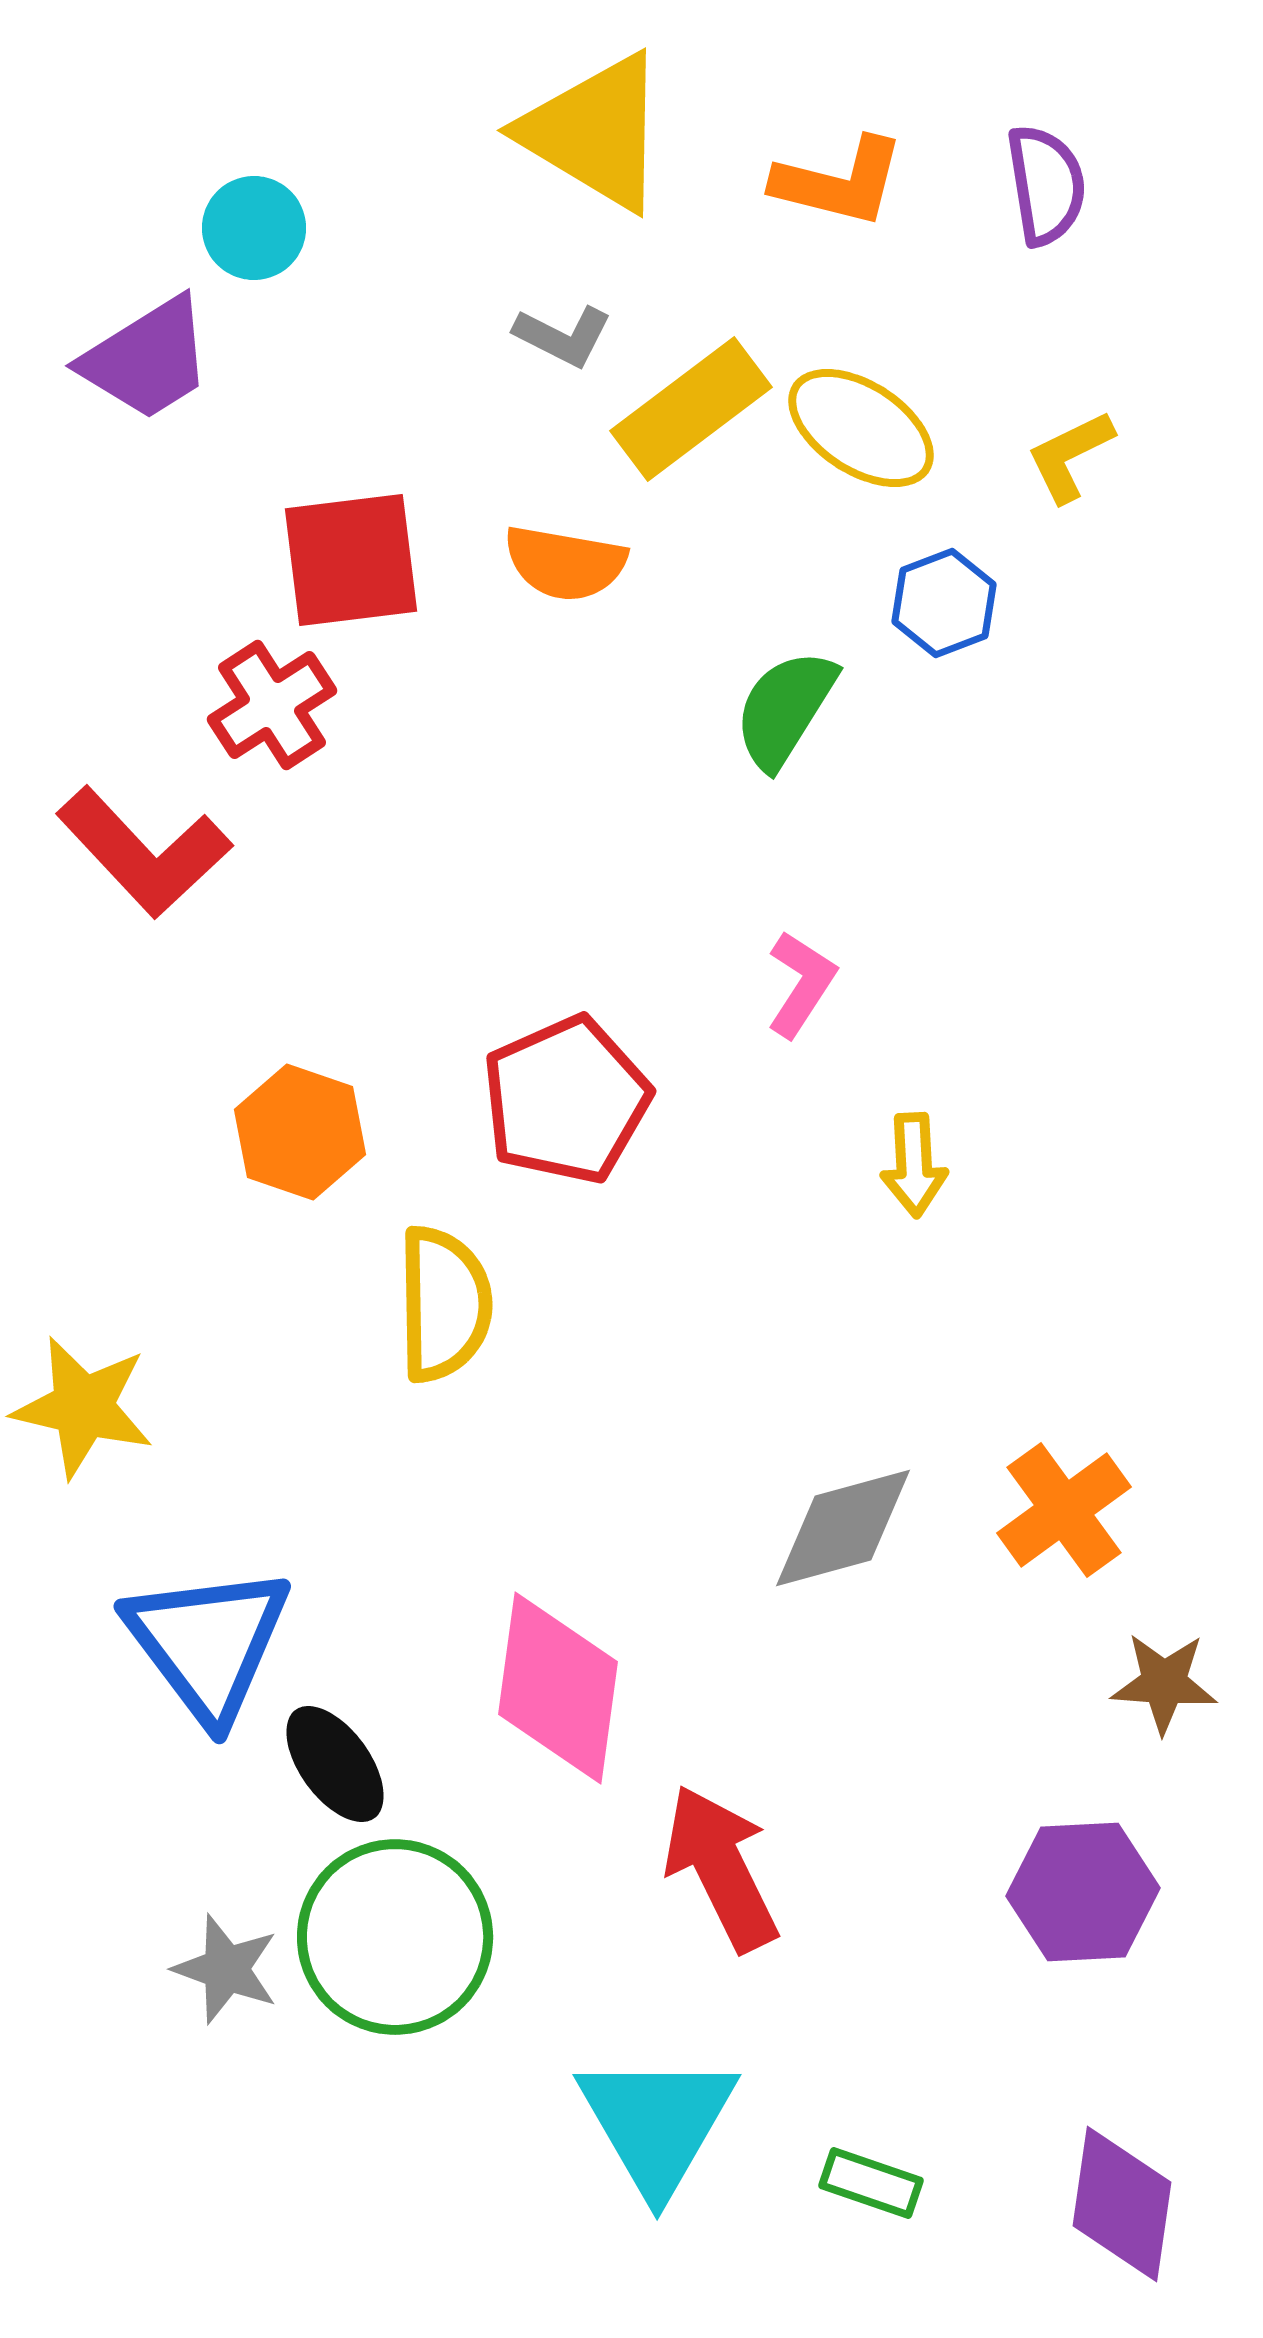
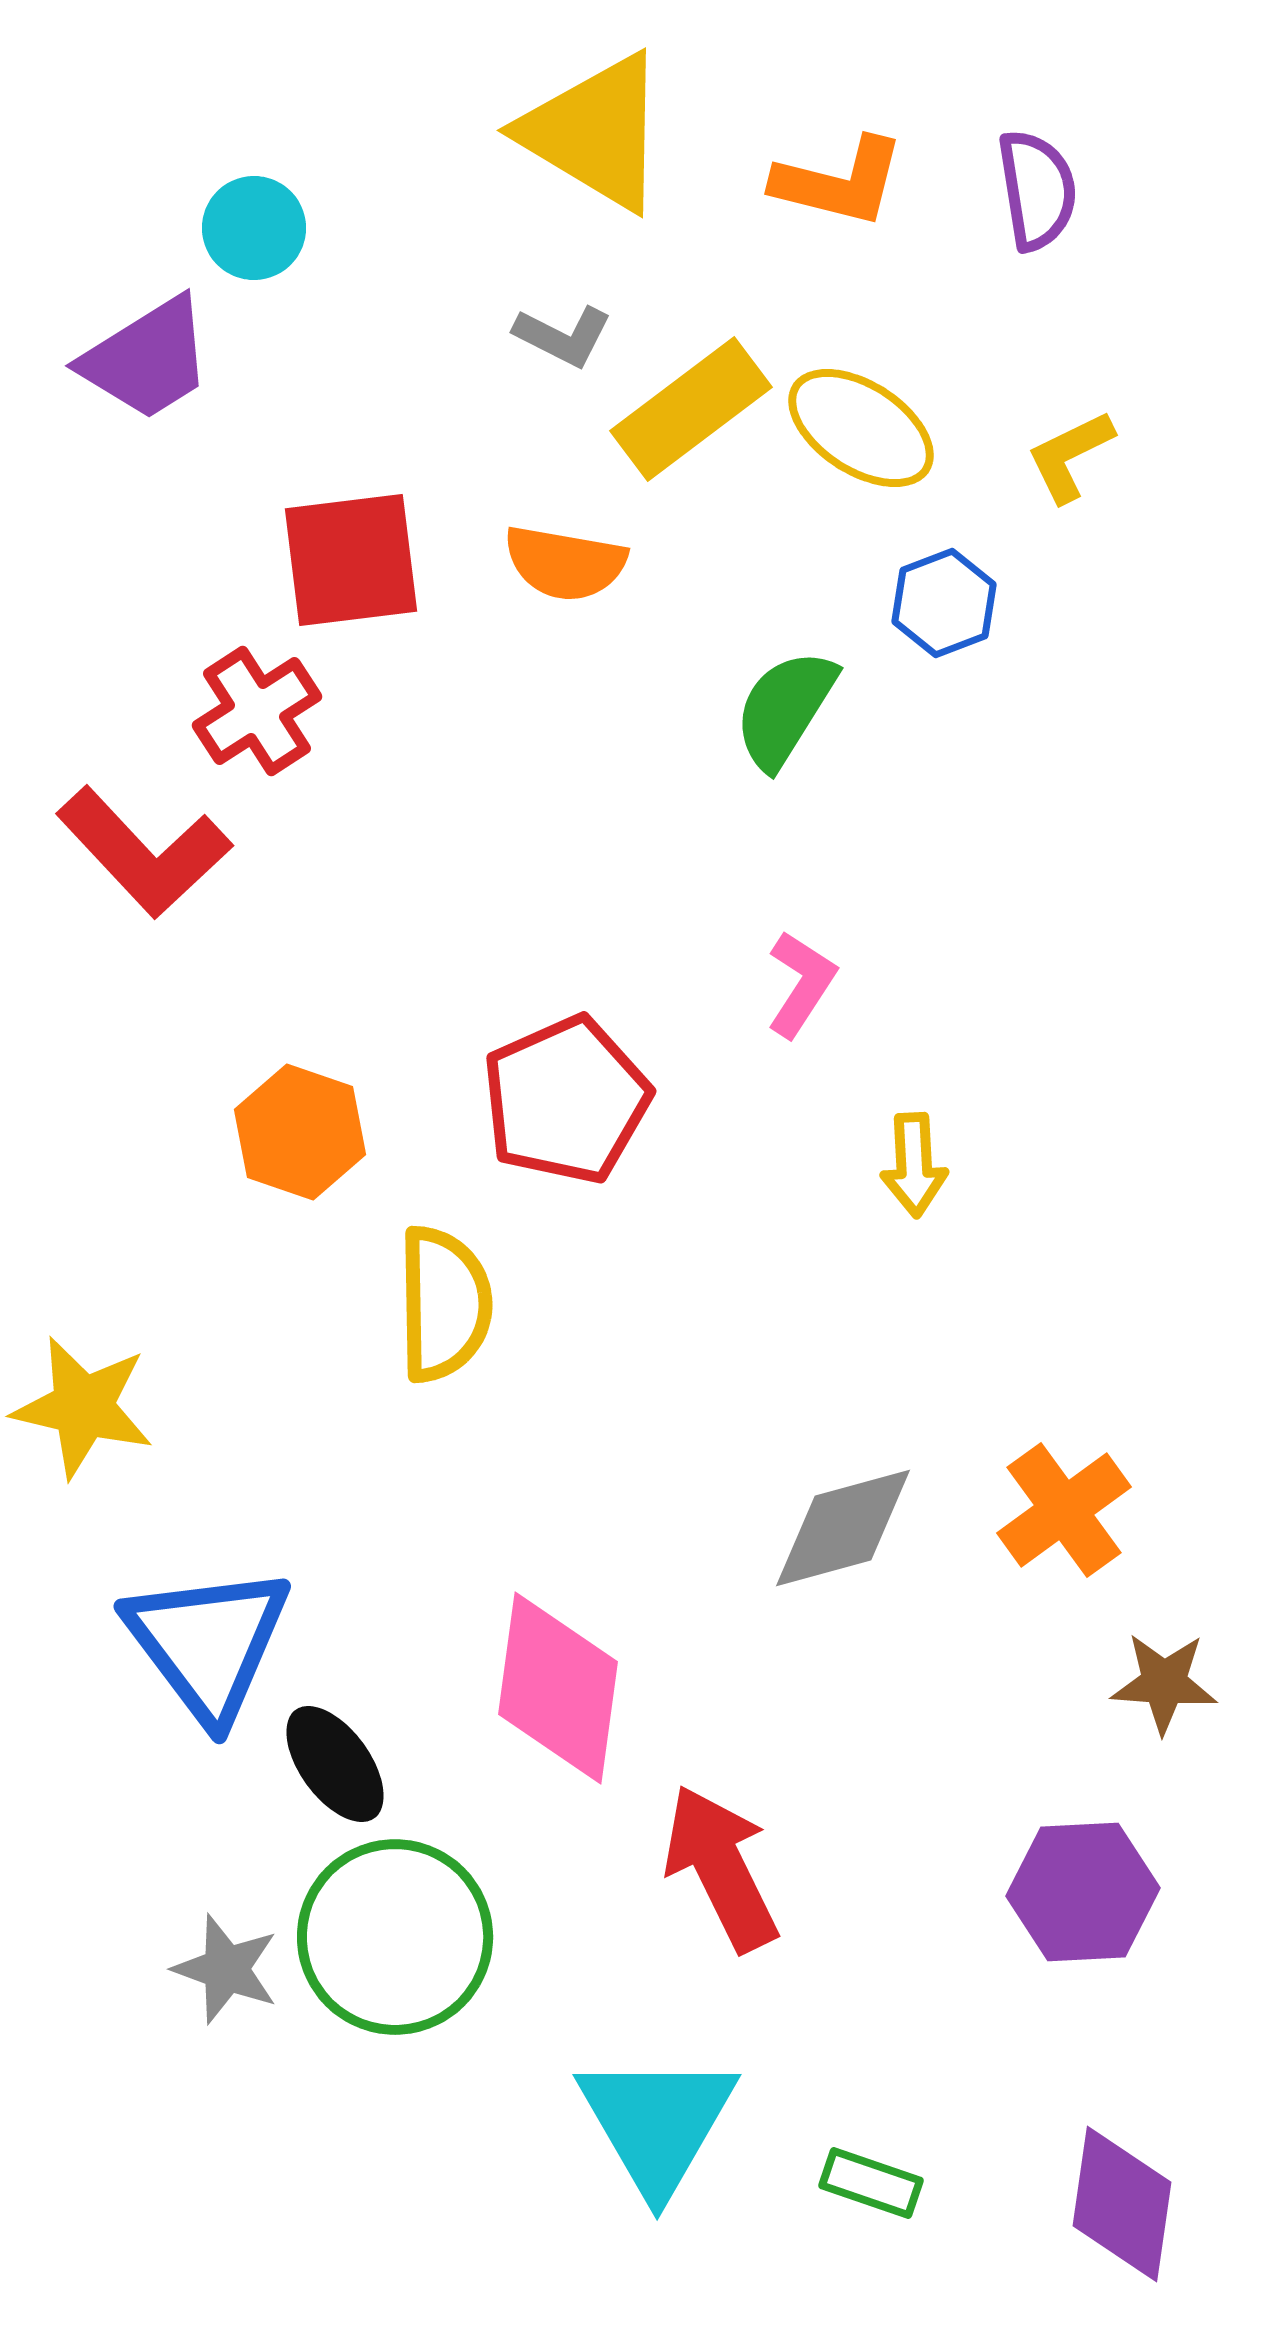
purple semicircle: moved 9 px left, 5 px down
red cross: moved 15 px left, 6 px down
